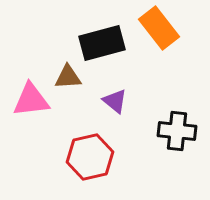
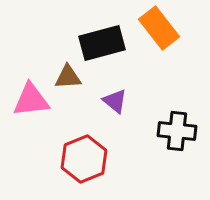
red hexagon: moved 6 px left, 2 px down; rotated 9 degrees counterclockwise
